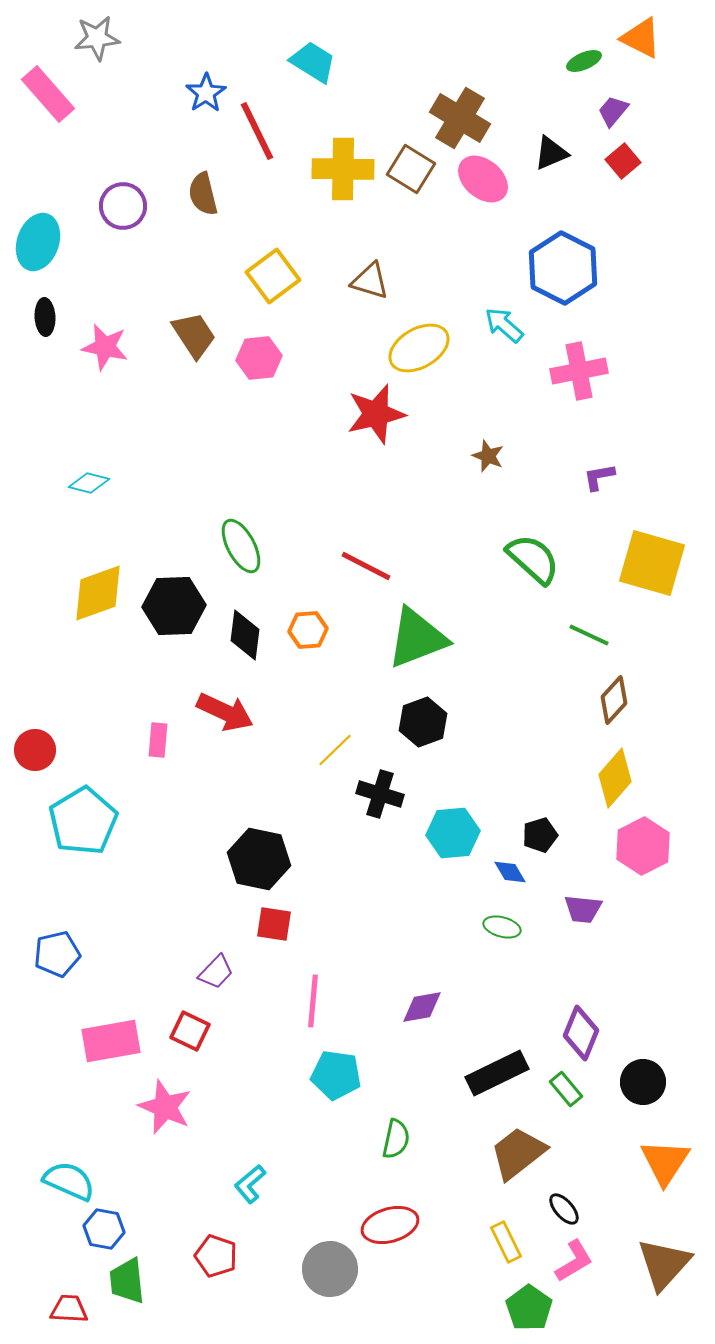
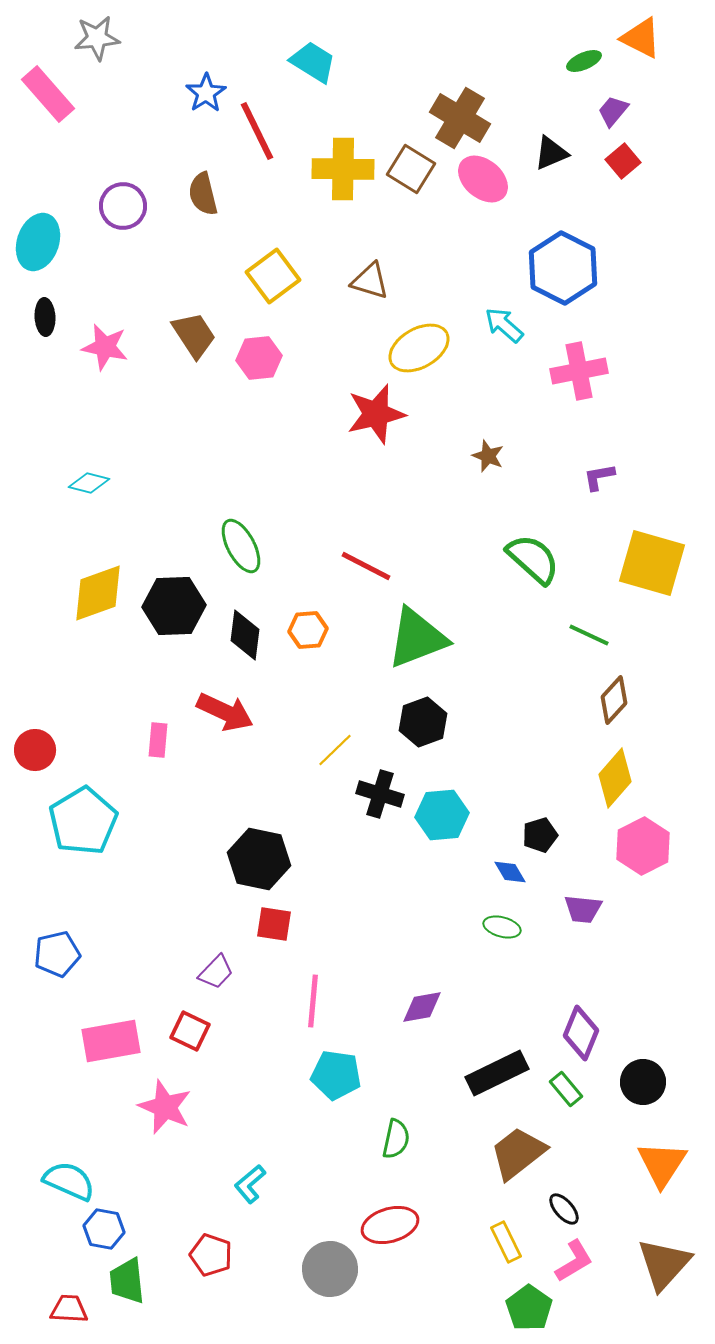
cyan hexagon at (453, 833): moved 11 px left, 18 px up
orange triangle at (665, 1162): moved 3 px left, 2 px down
red pentagon at (216, 1256): moved 5 px left, 1 px up
